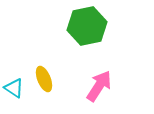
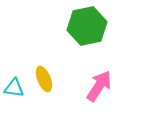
cyan triangle: rotated 25 degrees counterclockwise
